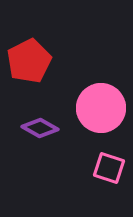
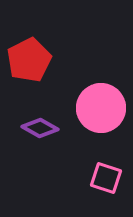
red pentagon: moved 1 px up
pink square: moved 3 px left, 10 px down
